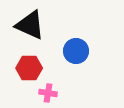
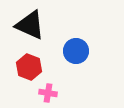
red hexagon: moved 1 px up; rotated 20 degrees clockwise
